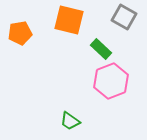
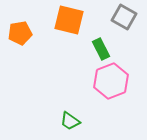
green rectangle: rotated 20 degrees clockwise
